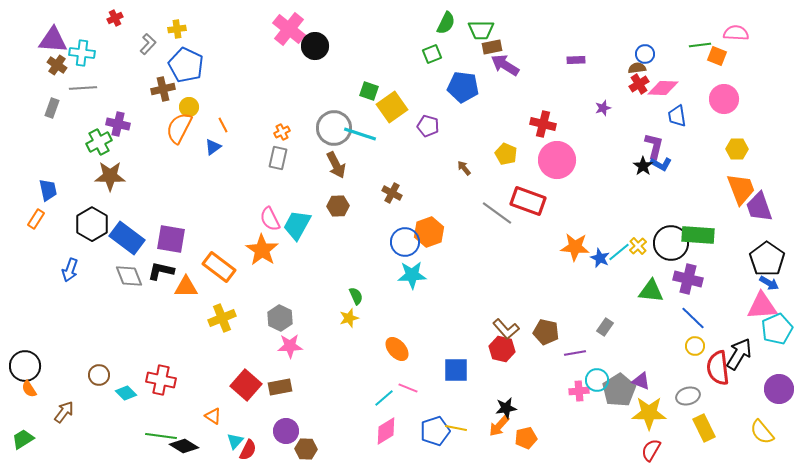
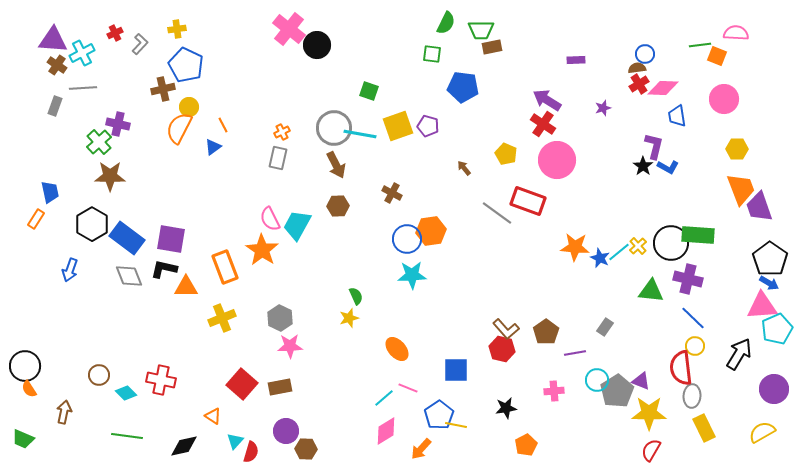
red cross at (115, 18): moved 15 px down
gray L-shape at (148, 44): moved 8 px left
black circle at (315, 46): moved 2 px right, 1 px up
cyan cross at (82, 53): rotated 35 degrees counterclockwise
green square at (432, 54): rotated 30 degrees clockwise
purple arrow at (505, 65): moved 42 px right, 35 px down
yellow square at (392, 107): moved 6 px right, 19 px down; rotated 16 degrees clockwise
gray rectangle at (52, 108): moved 3 px right, 2 px up
red cross at (543, 124): rotated 20 degrees clockwise
cyan line at (360, 134): rotated 8 degrees counterclockwise
green cross at (99, 142): rotated 15 degrees counterclockwise
blue L-shape at (661, 164): moved 7 px right, 3 px down
blue trapezoid at (48, 190): moved 2 px right, 2 px down
orange hexagon at (429, 232): moved 2 px right, 1 px up; rotated 12 degrees clockwise
blue circle at (405, 242): moved 2 px right, 3 px up
black pentagon at (767, 259): moved 3 px right
orange rectangle at (219, 267): moved 6 px right; rotated 32 degrees clockwise
black L-shape at (161, 271): moved 3 px right, 2 px up
brown pentagon at (546, 332): rotated 25 degrees clockwise
red semicircle at (718, 368): moved 37 px left
red square at (246, 385): moved 4 px left, 1 px up
purple circle at (779, 389): moved 5 px left
gray pentagon at (619, 390): moved 2 px left, 1 px down
pink cross at (579, 391): moved 25 px left
gray ellipse at (688, 396): moved 4 px right; rotated 70 degrees counterclockwise
brown arrow at (64, 412): rotated 25 degrees counterclockwise
orange arrow at (499, 426): moved 78 px left, 23 px down
yellow line at (456, 428): moved 3 px up
blue pentagon at (435, 431): moved 4 px right, 16 px up; rotated 16 degrees counterclockwise
yellow semicircle at (762, 432): rotated 100 degrees clockwise
green line at (161, 436): moved 34 px left
orange pentagon at (526, 438): moved 7 px down; rotated 15 degrees counterclockwise
green trapezoid at (23, 439): rotated 125 degrees counterclockwise
black diamond at (184, 446): rotated 44 degrees counterclockwise
red semicircle at (248, 450): moved 3 px right, 2 px down; rotated 10 degrees counterclockwise
